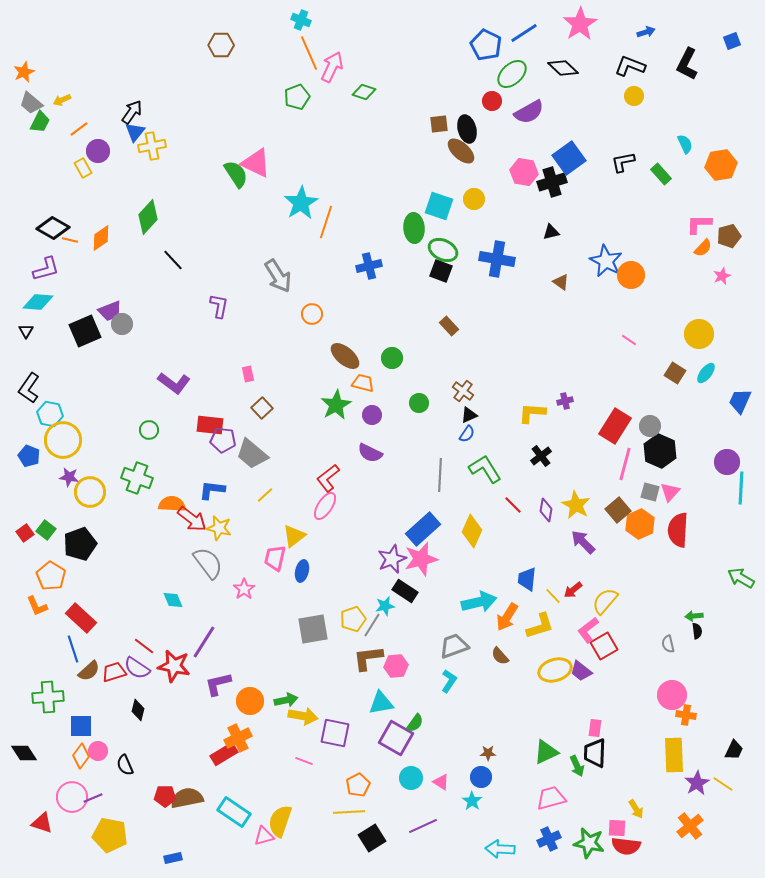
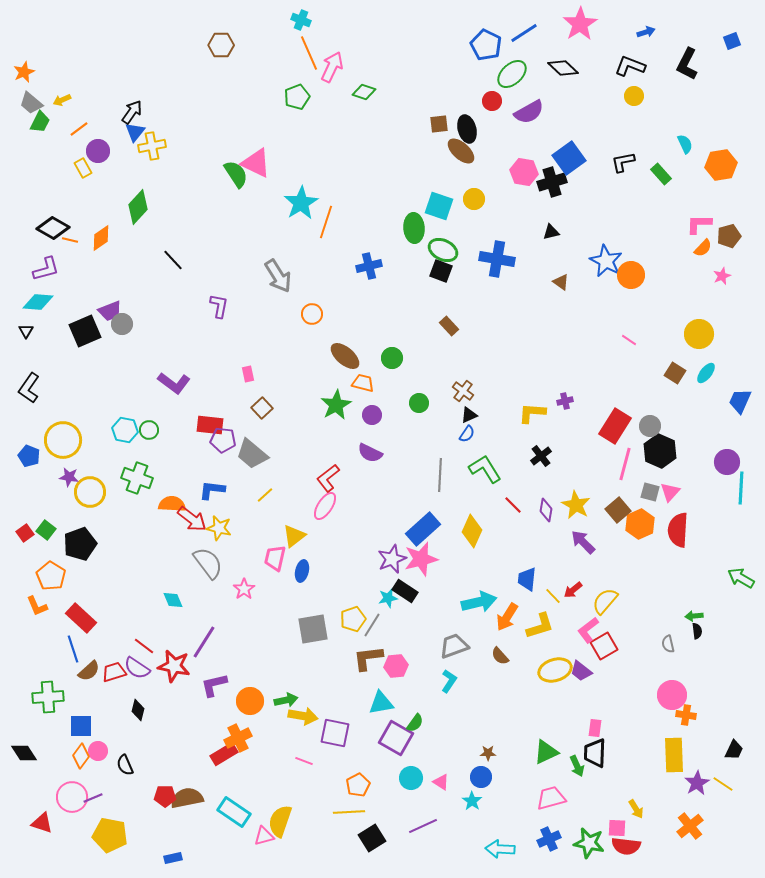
green diamond at (148, 217): moved 10 px left, 10 px up
cyan hexagon at (50, 414): moved 75 px right, 16 px down
cyan star at (385, 606): moved 3 px right, 8 px up
purple L-shape at (218, 684): moved 4 px left, 1 px down
